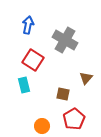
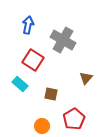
gray cross: moved 2 px left
cyan rectangle: moved 4 px left, 1 px up; rotated 35 degrees counterclockwise
brown square: moved 12 px left
